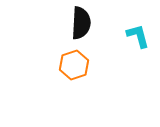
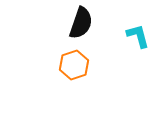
black semicircle: rotated 16 degrees clockwise
